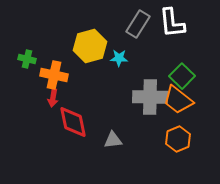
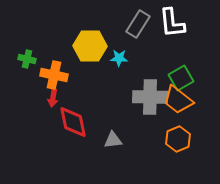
yellow hexagon: rotated 16 degrees clockwise
green square: moved 1 px left, 2 px down; rotated 15 degrees clockwise
